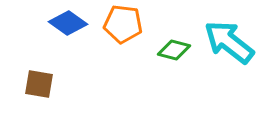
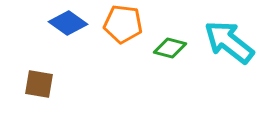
green diamond: moved 4 px left, 2 px up
